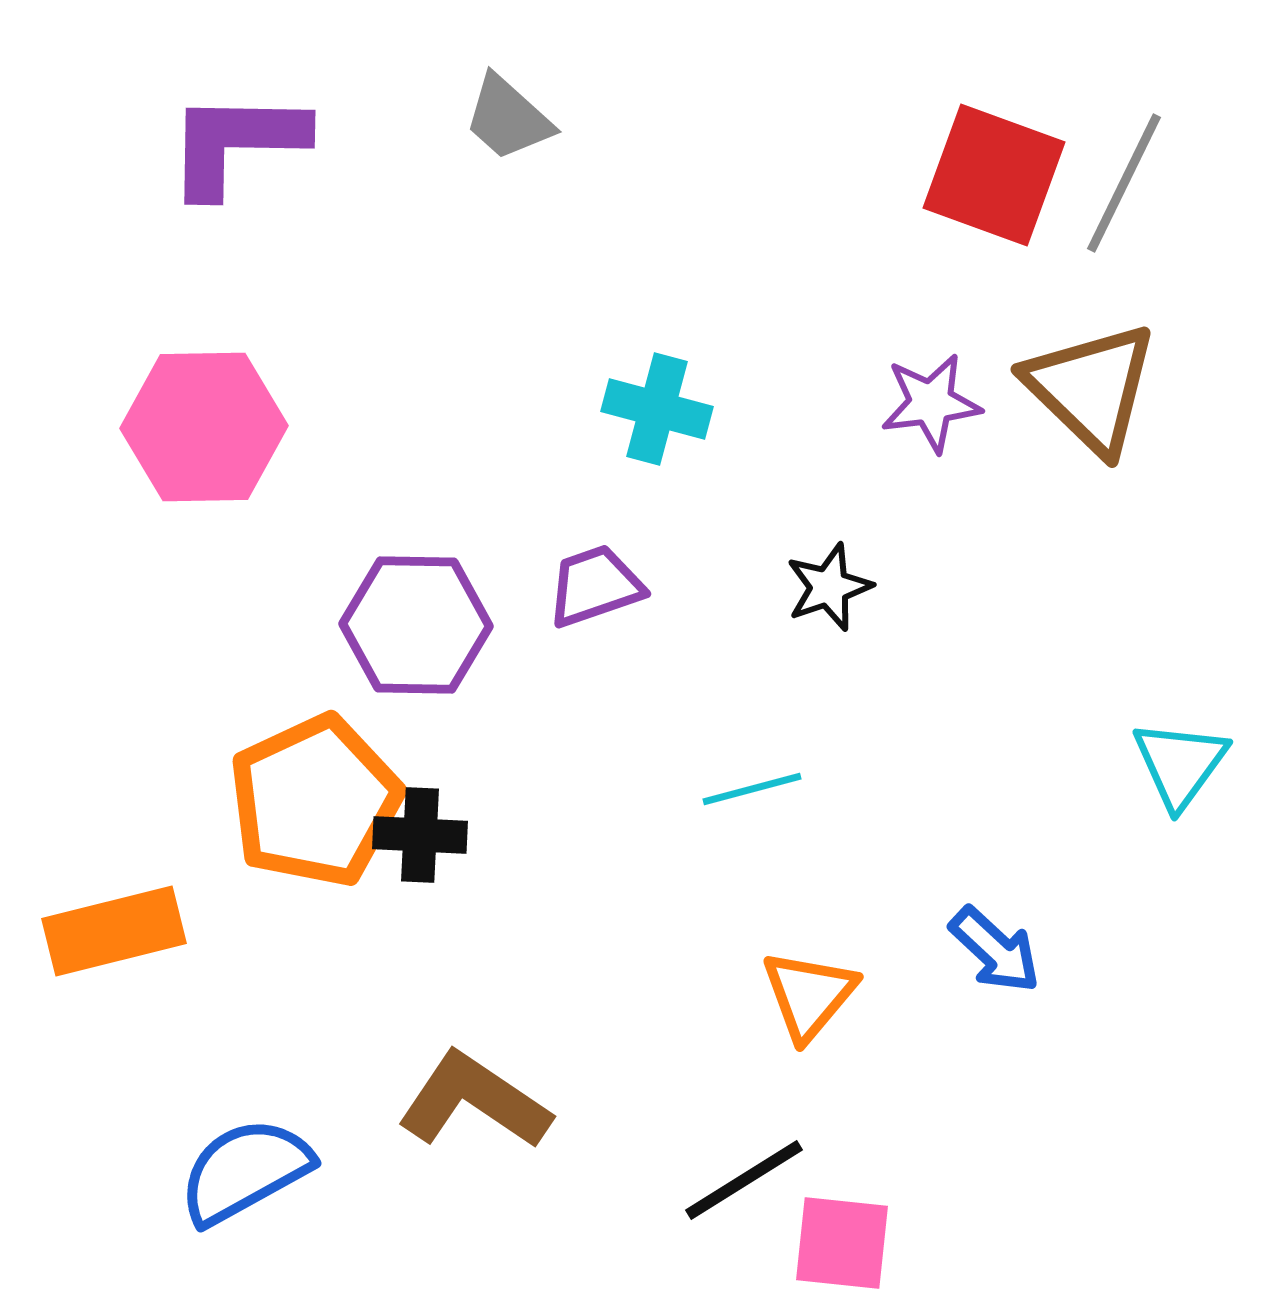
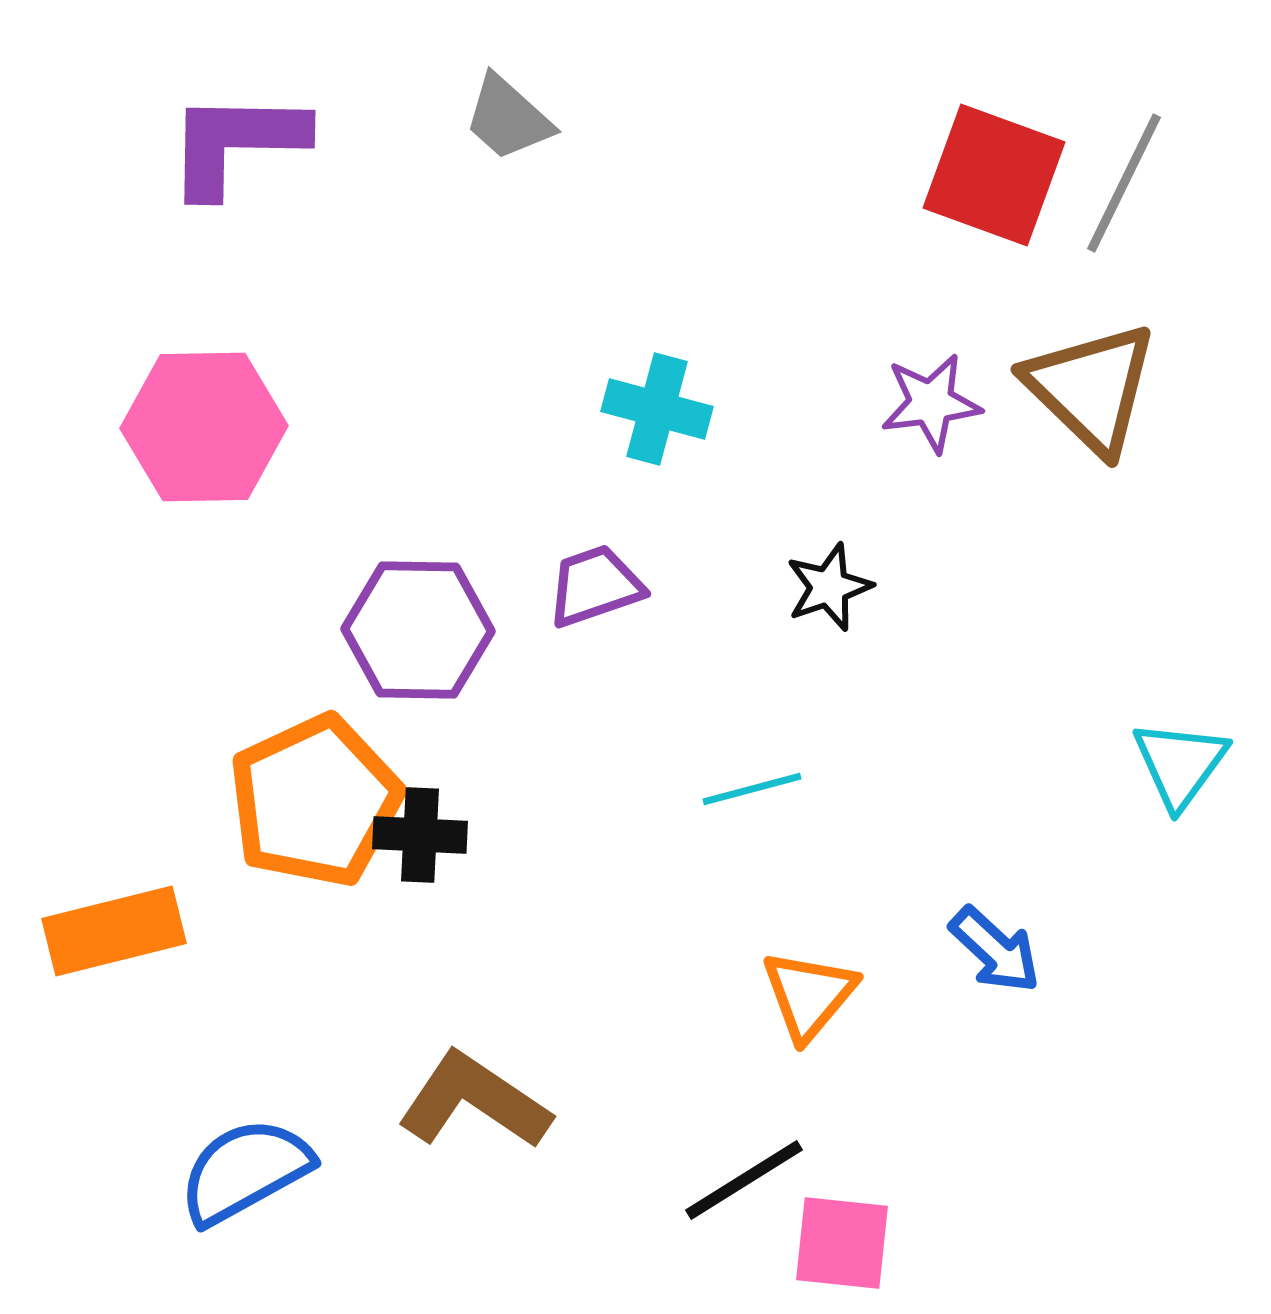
purple hexagon: moved 2 px right, 5 px down
